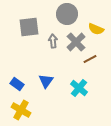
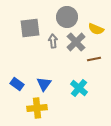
gray circle: moved 3 px down
gray square: moved 1 px right, 1 px down
brown line: moved 4 px right; rotated 16 degrees clockwise
blue triangle: moved 2 px left, 3 px down
yellow cross: moved 16 px right, 2 px up; rotated 36 degrees counterclockwise
